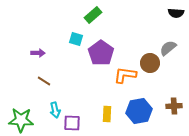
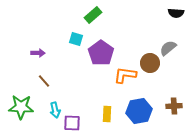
brown line: rotated 16 degrees clockwise
green star: moved 13 px up
